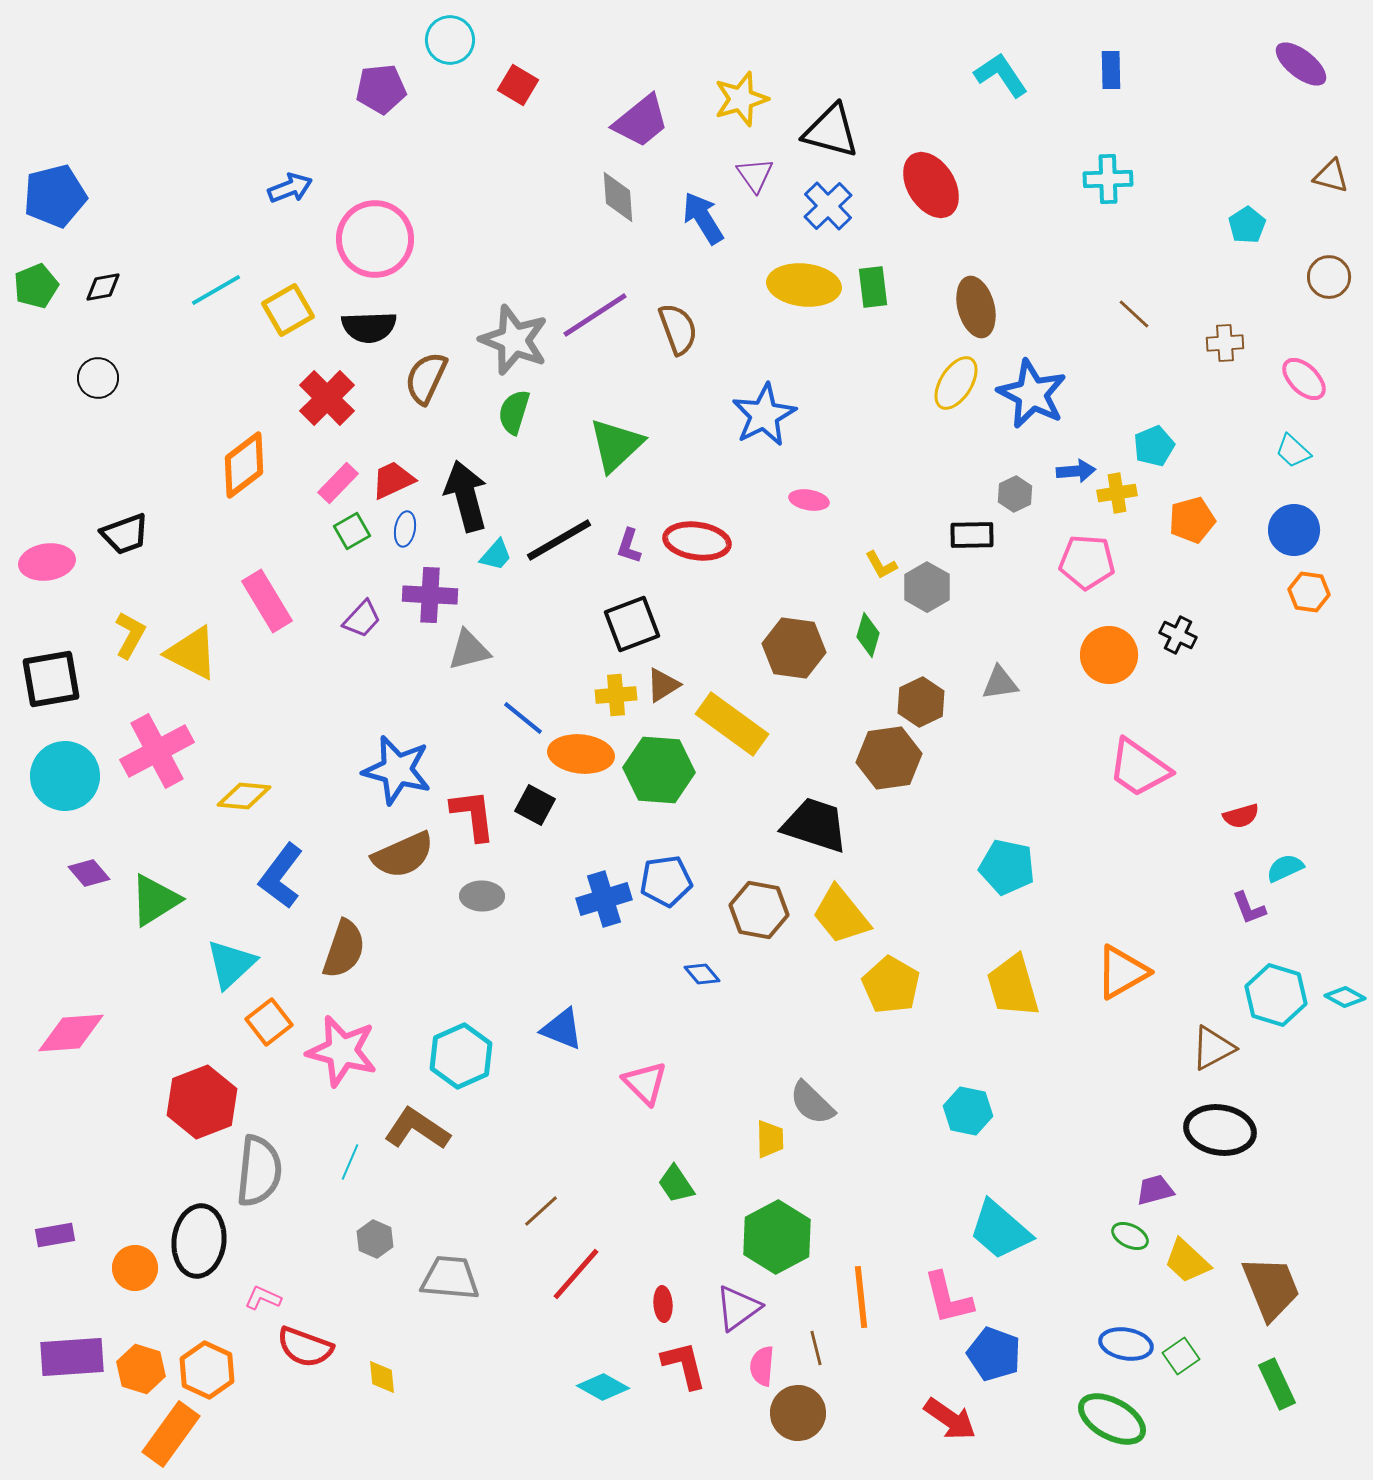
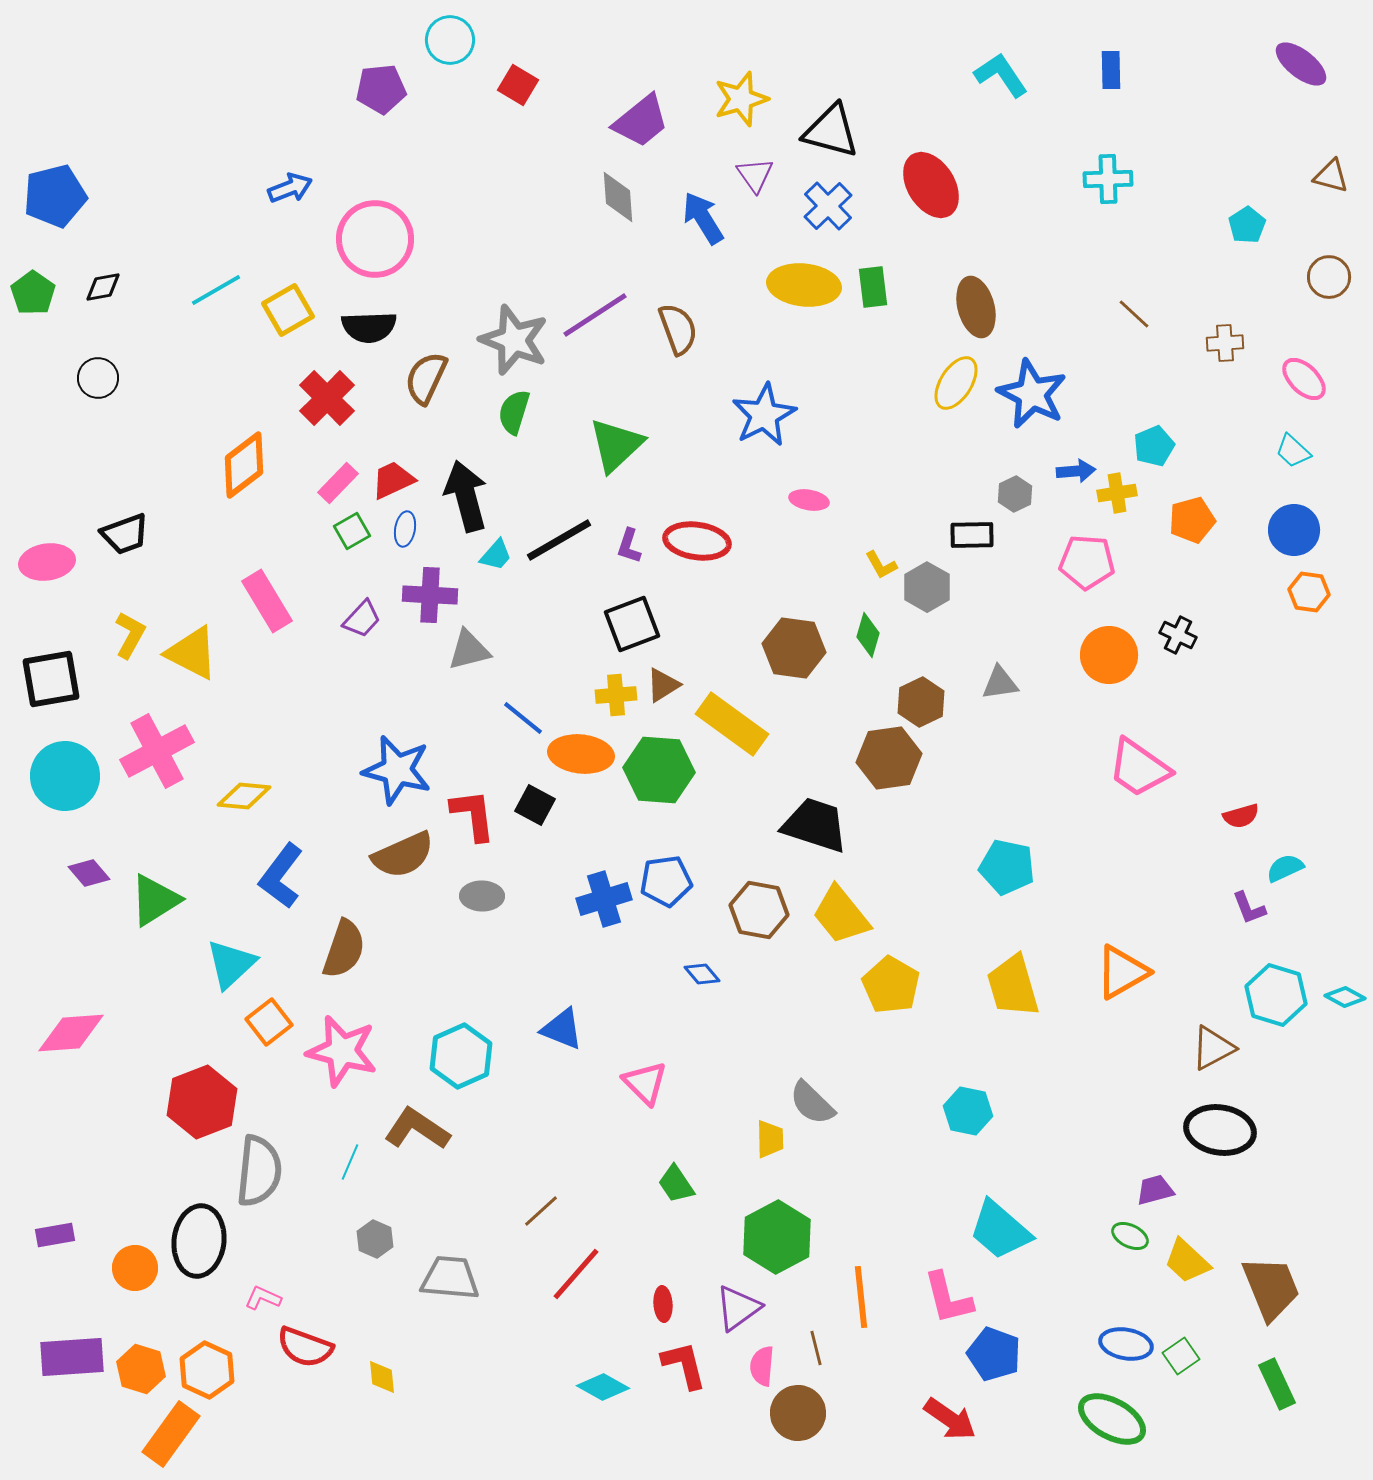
green pentagon at (36, 286): moved 3 px left, 7 px down; rotated 15 degrees counterclockwise
